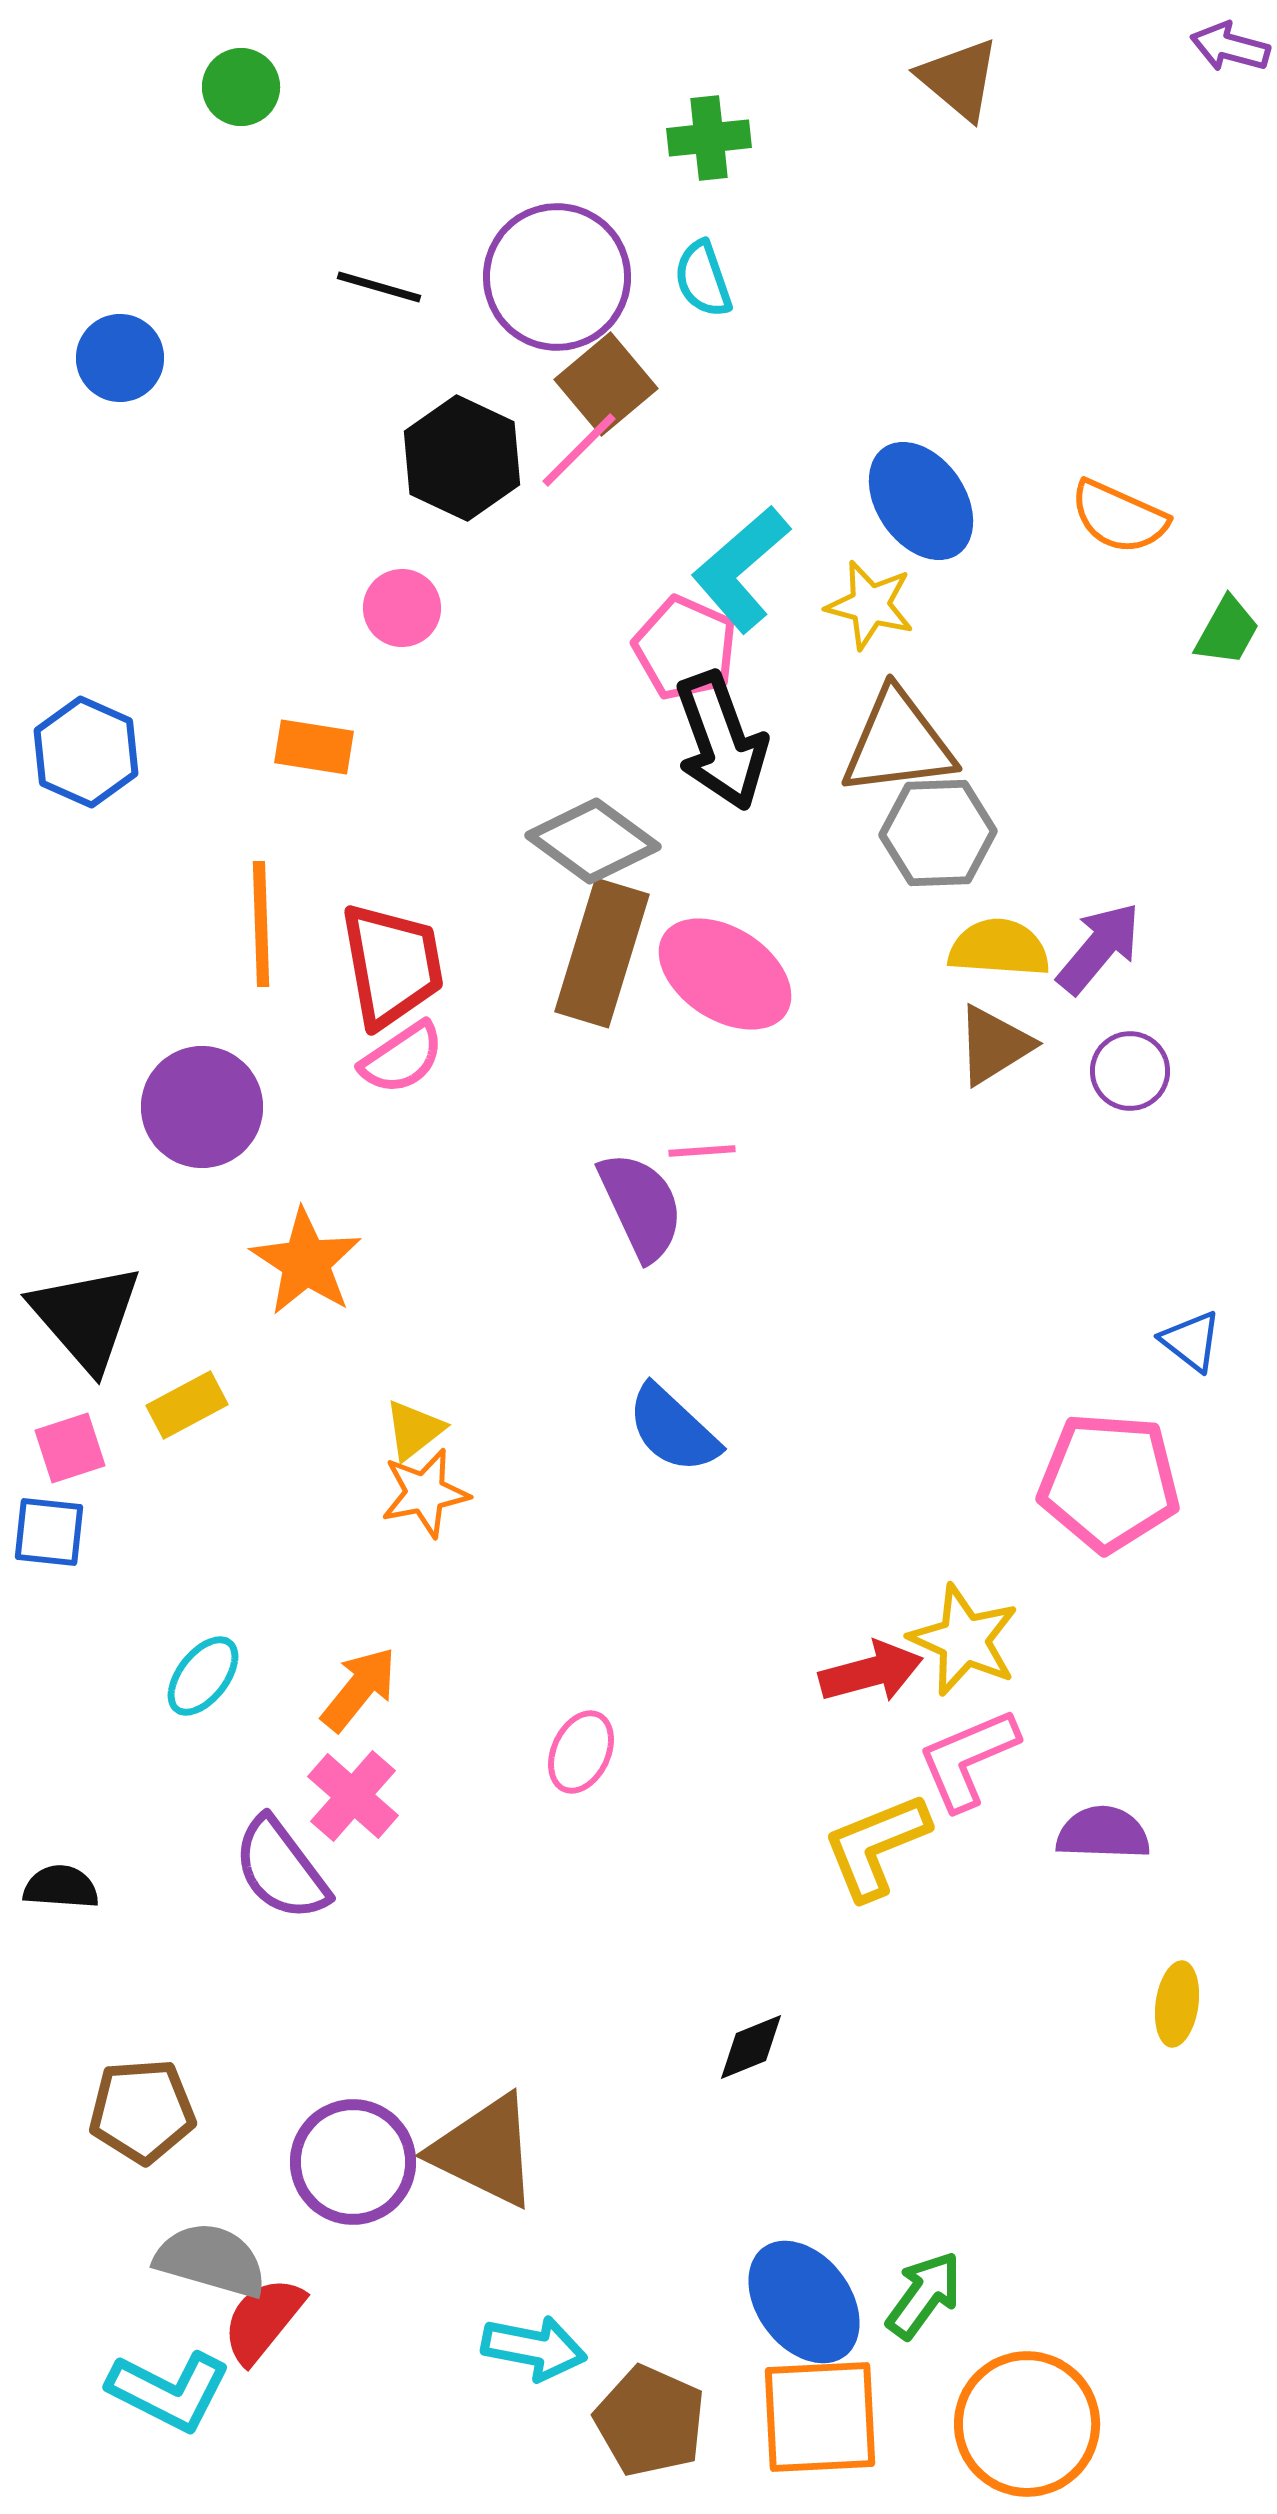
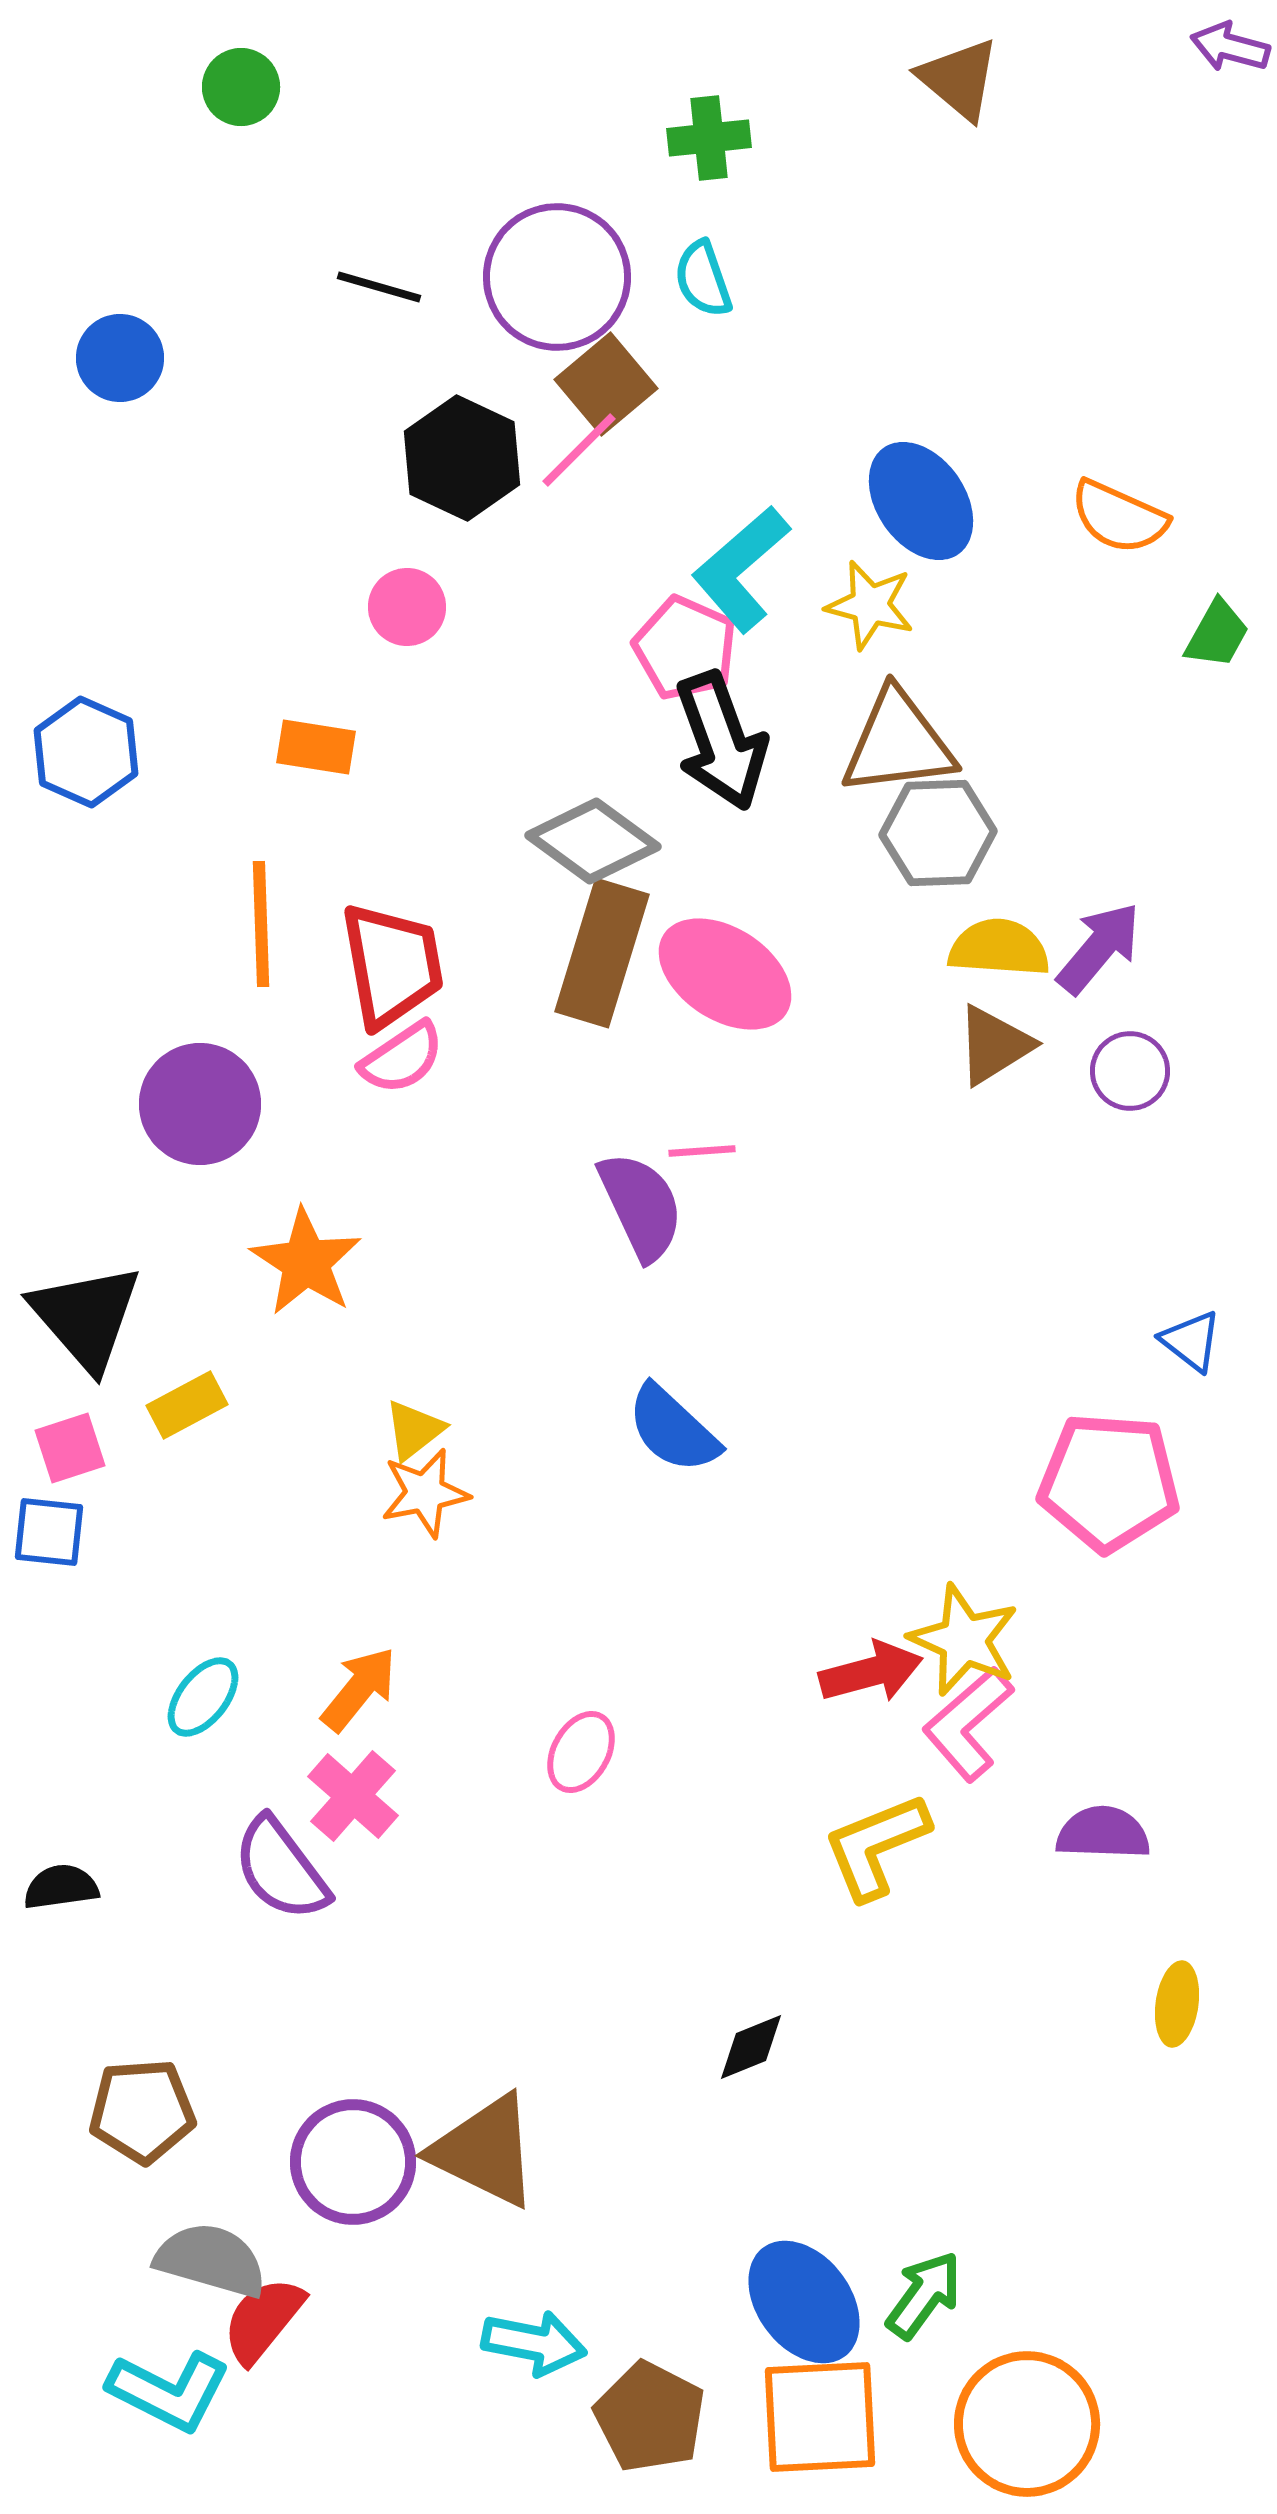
pink circle at (402, 608): moved 5 px right, 1 px up
green trapezoid at (1227, 631): moved 10 px left, 3 px down
orange rectangle at (314, 747): moved 2 px right
purple circle at (202, 1107): moved 2 px left, 3 px up
cyan ellipse at (203, 1676): moved 21 px down
pink ellipse at (581, 1752): rotated 4 degrees clockwise
pink L-shape at (968, 1759): moved 35 px up; rotated 18 degrees counterclockwise
black semicircle at (61, 1887): rotated 12 degrees counterclockwise
cyan arrow at (534, 2348): moved 5 px up
brown pentagon at (650, 2421): moved 4 px up; rotated 3 degrees clockwise
